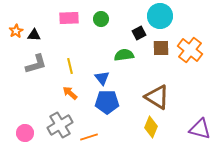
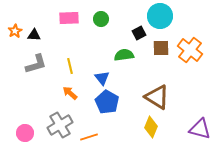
orange star: moved 1 px left
blue pentagon: rotated 30 degrees clockwise
